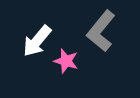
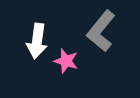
white arrow: rotated 32 degrees counterclockwise
